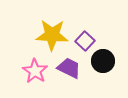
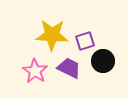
purple square: rotated 30 degrees clockwise
